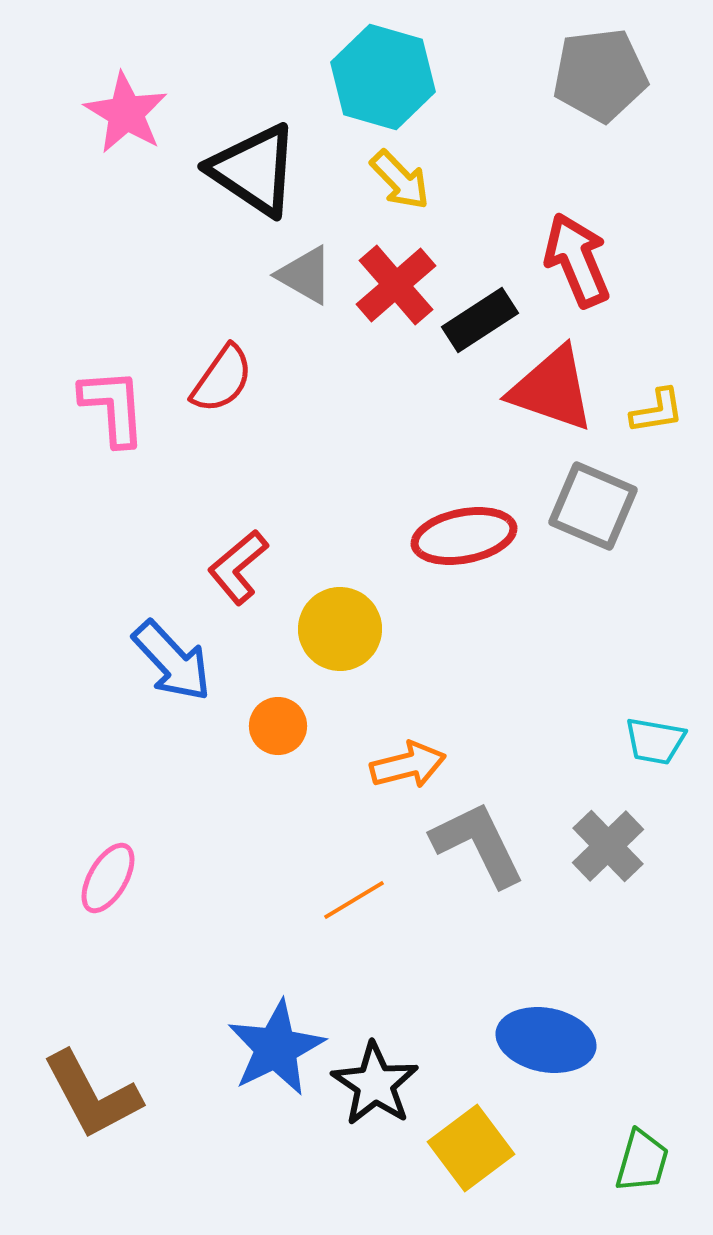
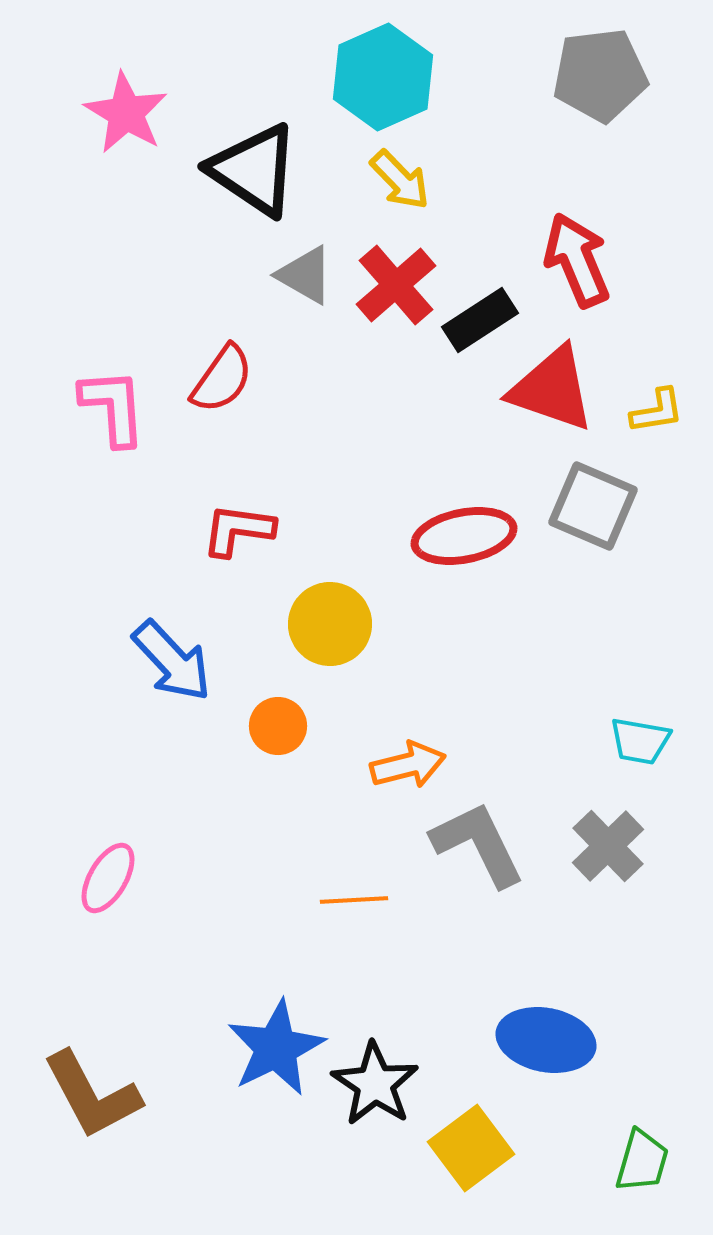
cyan hexagon: rotated 20 degrees clockwise
red L-shape: moved 37 px up; rotated 48 degrees clockwise
yellow circle: moved 10 px left, 5 px up
cyan trapezoid: moved 15 px left
orange line: rotated 28 degrees clockwise
